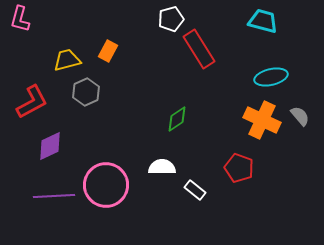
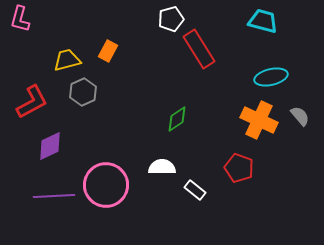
gray hexagon: moved 3 px left
orange cross: moved 3 px left
